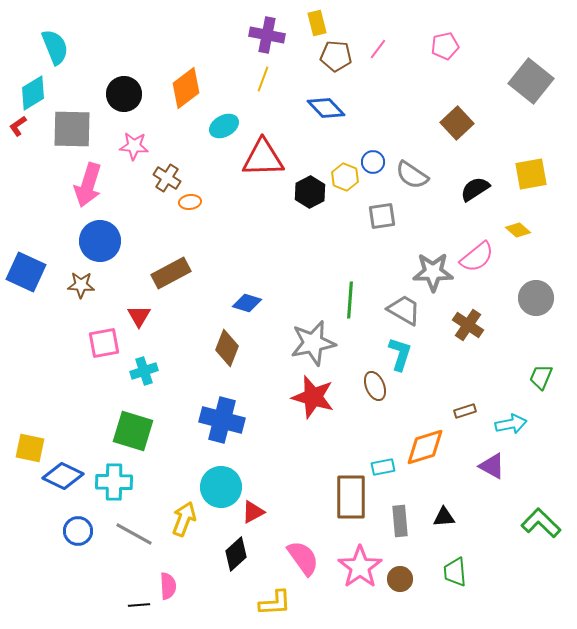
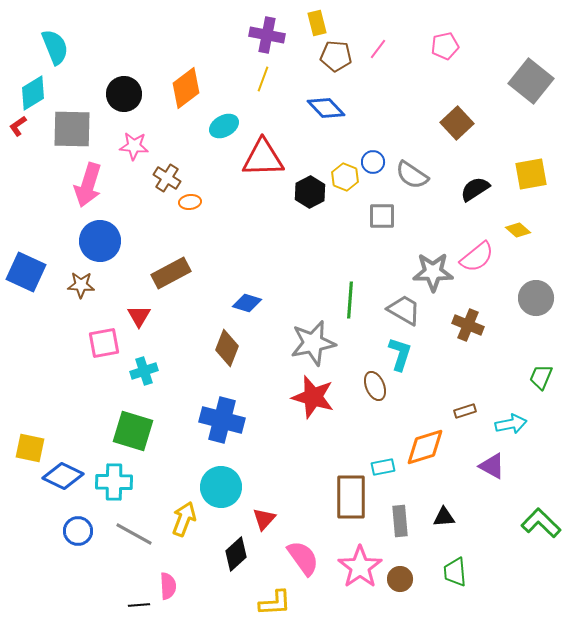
gray square at (382, 216): rotated 8 degrees clockwise
brown cross at (468, 325): rotated 12 degrees counterclockwise
red triangle at (253, 512): moved 11 px right, 7 px down; rotated 20 degrees counterclockwise
